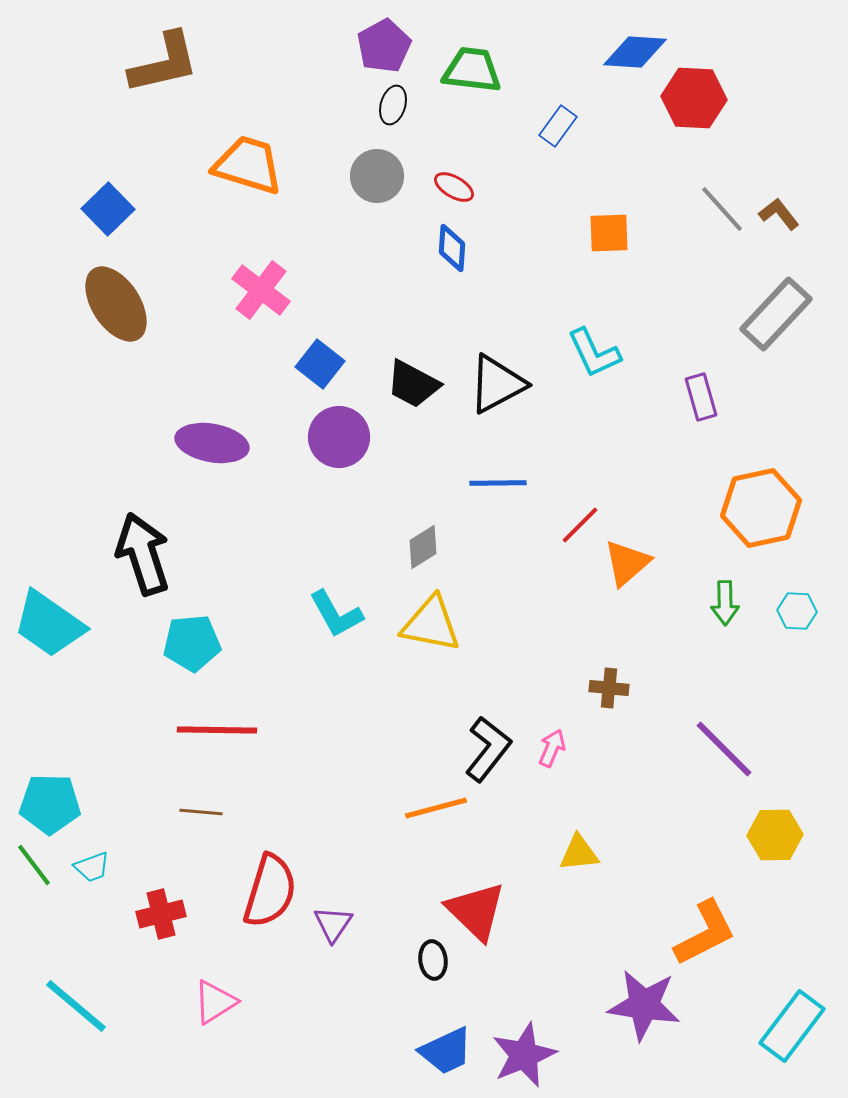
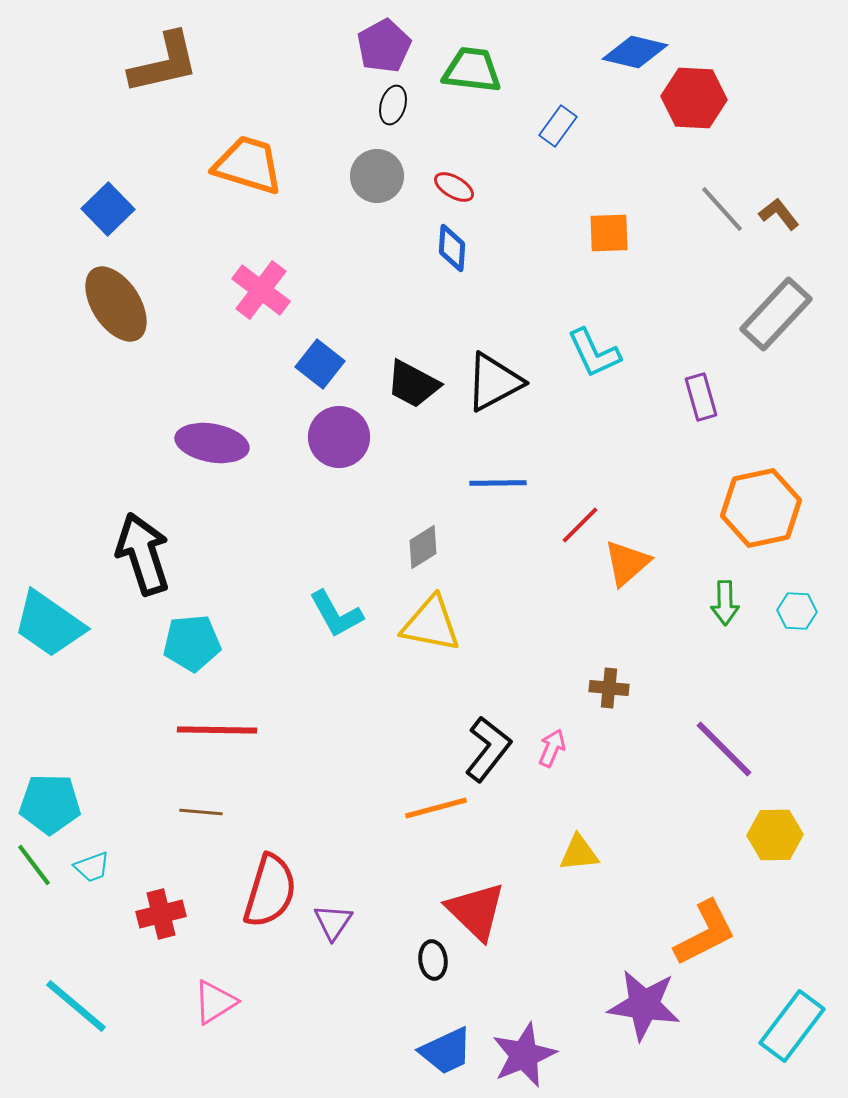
blue diamond at (635, 52): rotated 10 degrees clockwise
black triangle at (497, 384): moved 3 px left, 2 px up
purple triangle at (333, 924): moved 2 px up
